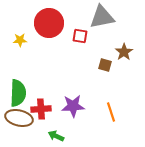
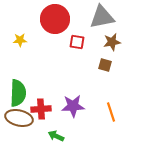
red circle: moved 6 px right, 4 px up
red square: moved 3 px left, 6 px down
brown star: moved 12 px left, 10 px up; rotated 24 degrees clockwise
